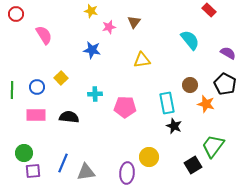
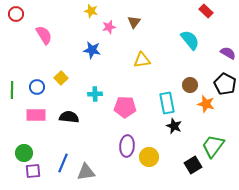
red rectangle: moved 3 px left, 1 px down
purple ellipse: moved 27 px up
